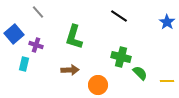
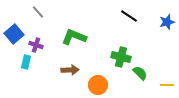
black line: moved 10 px right
blue star: rotated 21 degrees clockwise
green L-shape: rotated 95 degrees clockwise
cyan rectangle: moved 2 px right, 2 px up
yellow line: moved 4 px down
